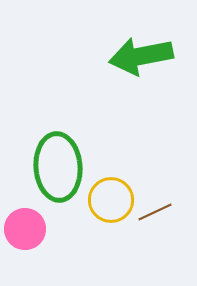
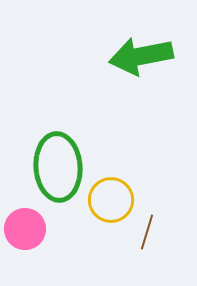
brown line: moved 8 px left, 20 px down; rotated 48 degrees counterclockwise
